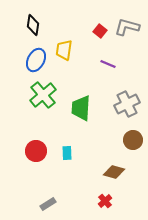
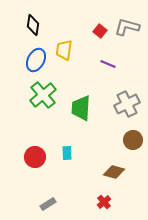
red circle: moved 1 px left, 6 px down
red cross: moved 1 px left, 1 px down
